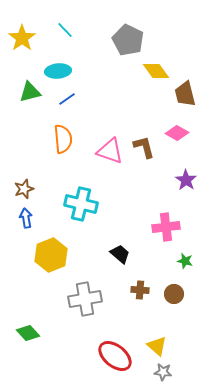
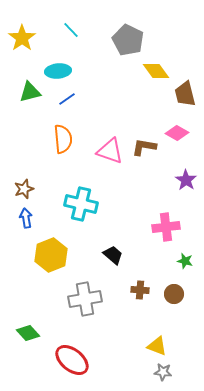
cyan line: moved 6 px right
brown L-shape: rotated 65 degrees counterclockwise
black trapezoid: moved 7 px left, 1 px down
yellow triangle: rotated 20 degrees counterclockwise
red ellipse: moved 43 px left, 4 px down
